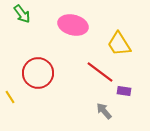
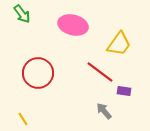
yellow trapezoid: rotated 112 degrees counterclockwise
yellow line: moved 13 px right, 22 px down
